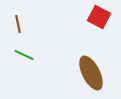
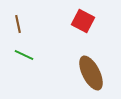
red square: moved 16 px left, 4 px down
